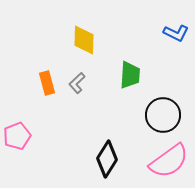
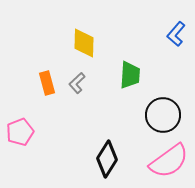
blue L-shape: moved 1 px down; rotated 105 degrees clockwise
yellow diamond: moved 3 px down
pink pentagon: moved 3 px right, 4 px up
